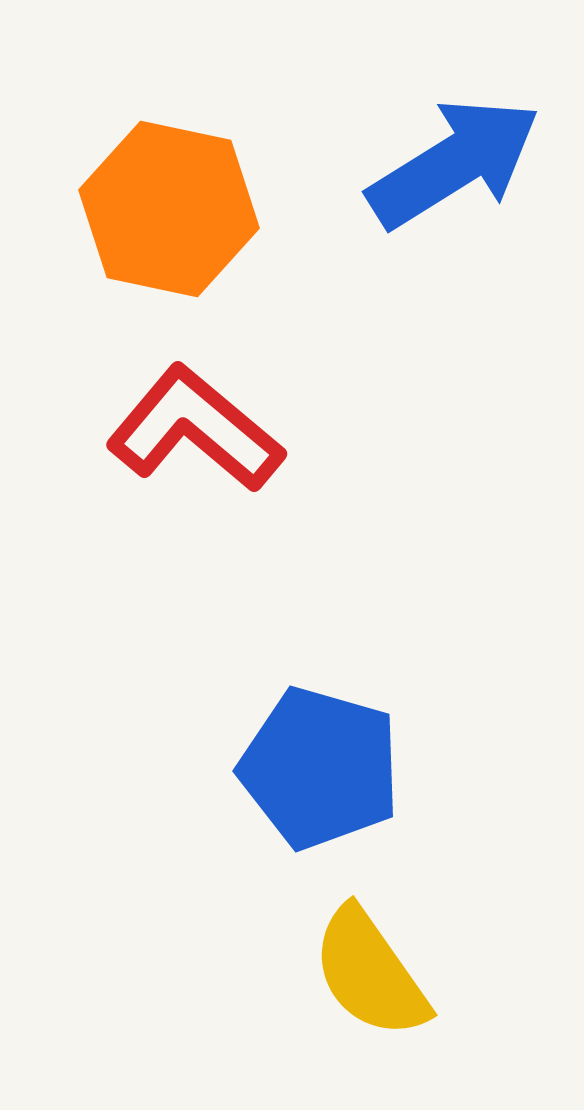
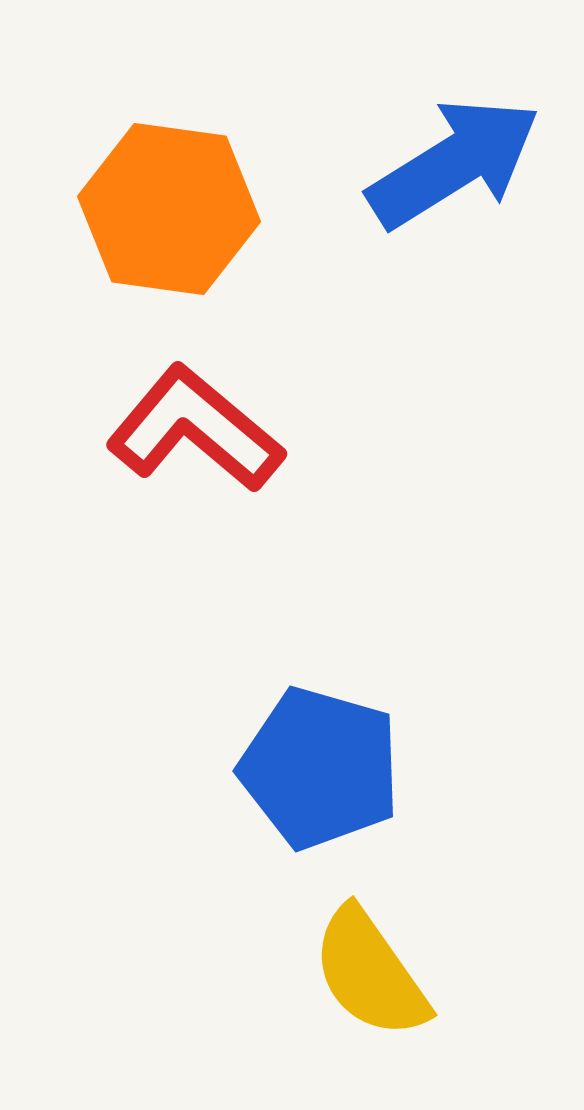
orange hexagon: rotated 4 degrees counterclockwise
